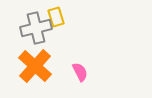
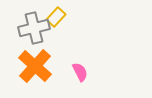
yellow rectangle: rotated 60 degrees clockwise
gray cross: moved 2 px left
